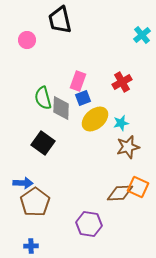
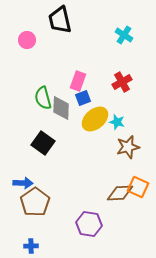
cyan cross: moved 18 px left; rotated 18 degrees counterclockwise
cyan star: moved 4 px left, 1 px up; rotated 28 degrees clockwise
